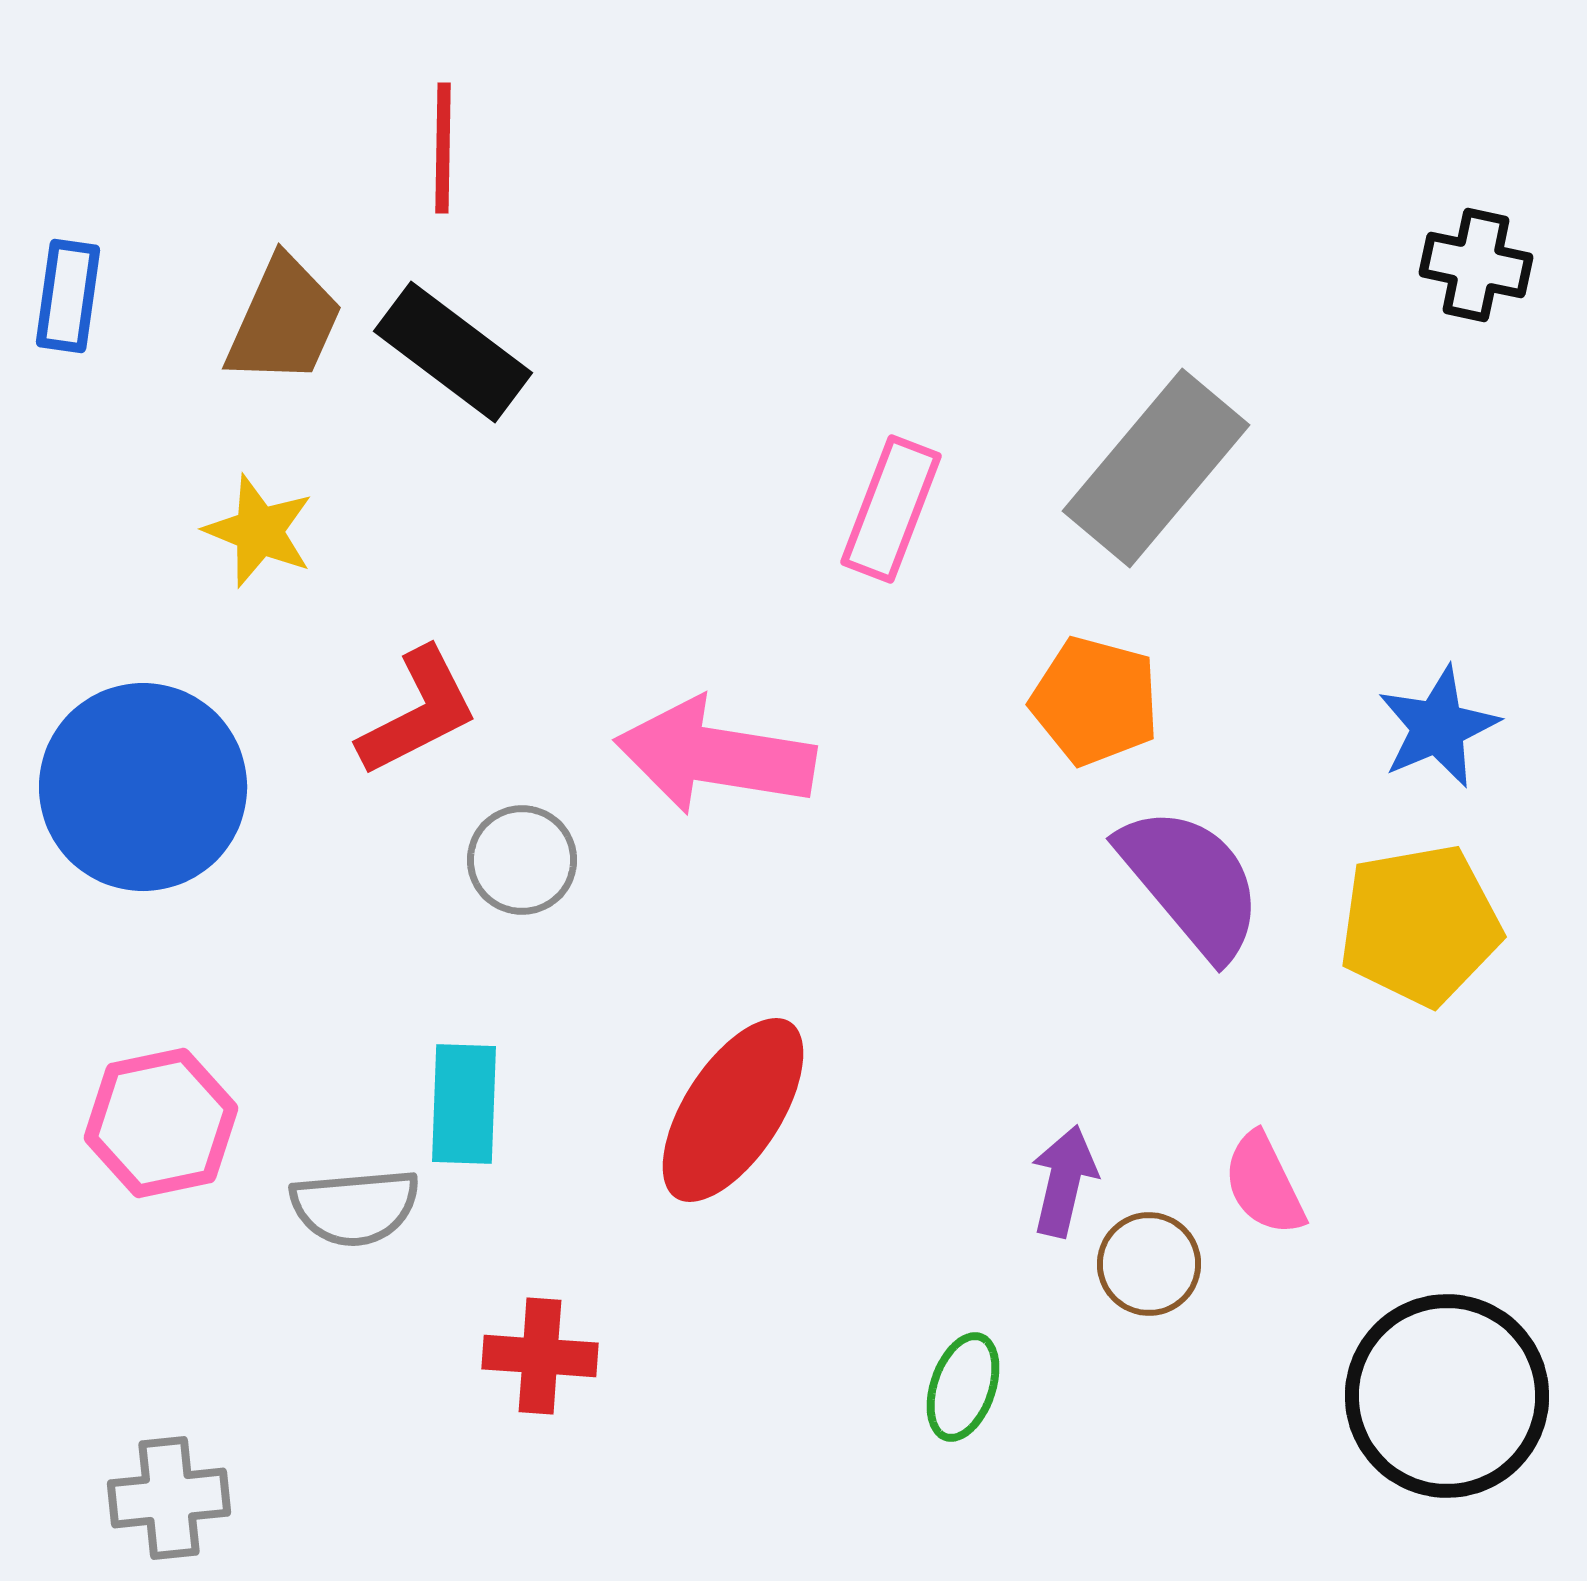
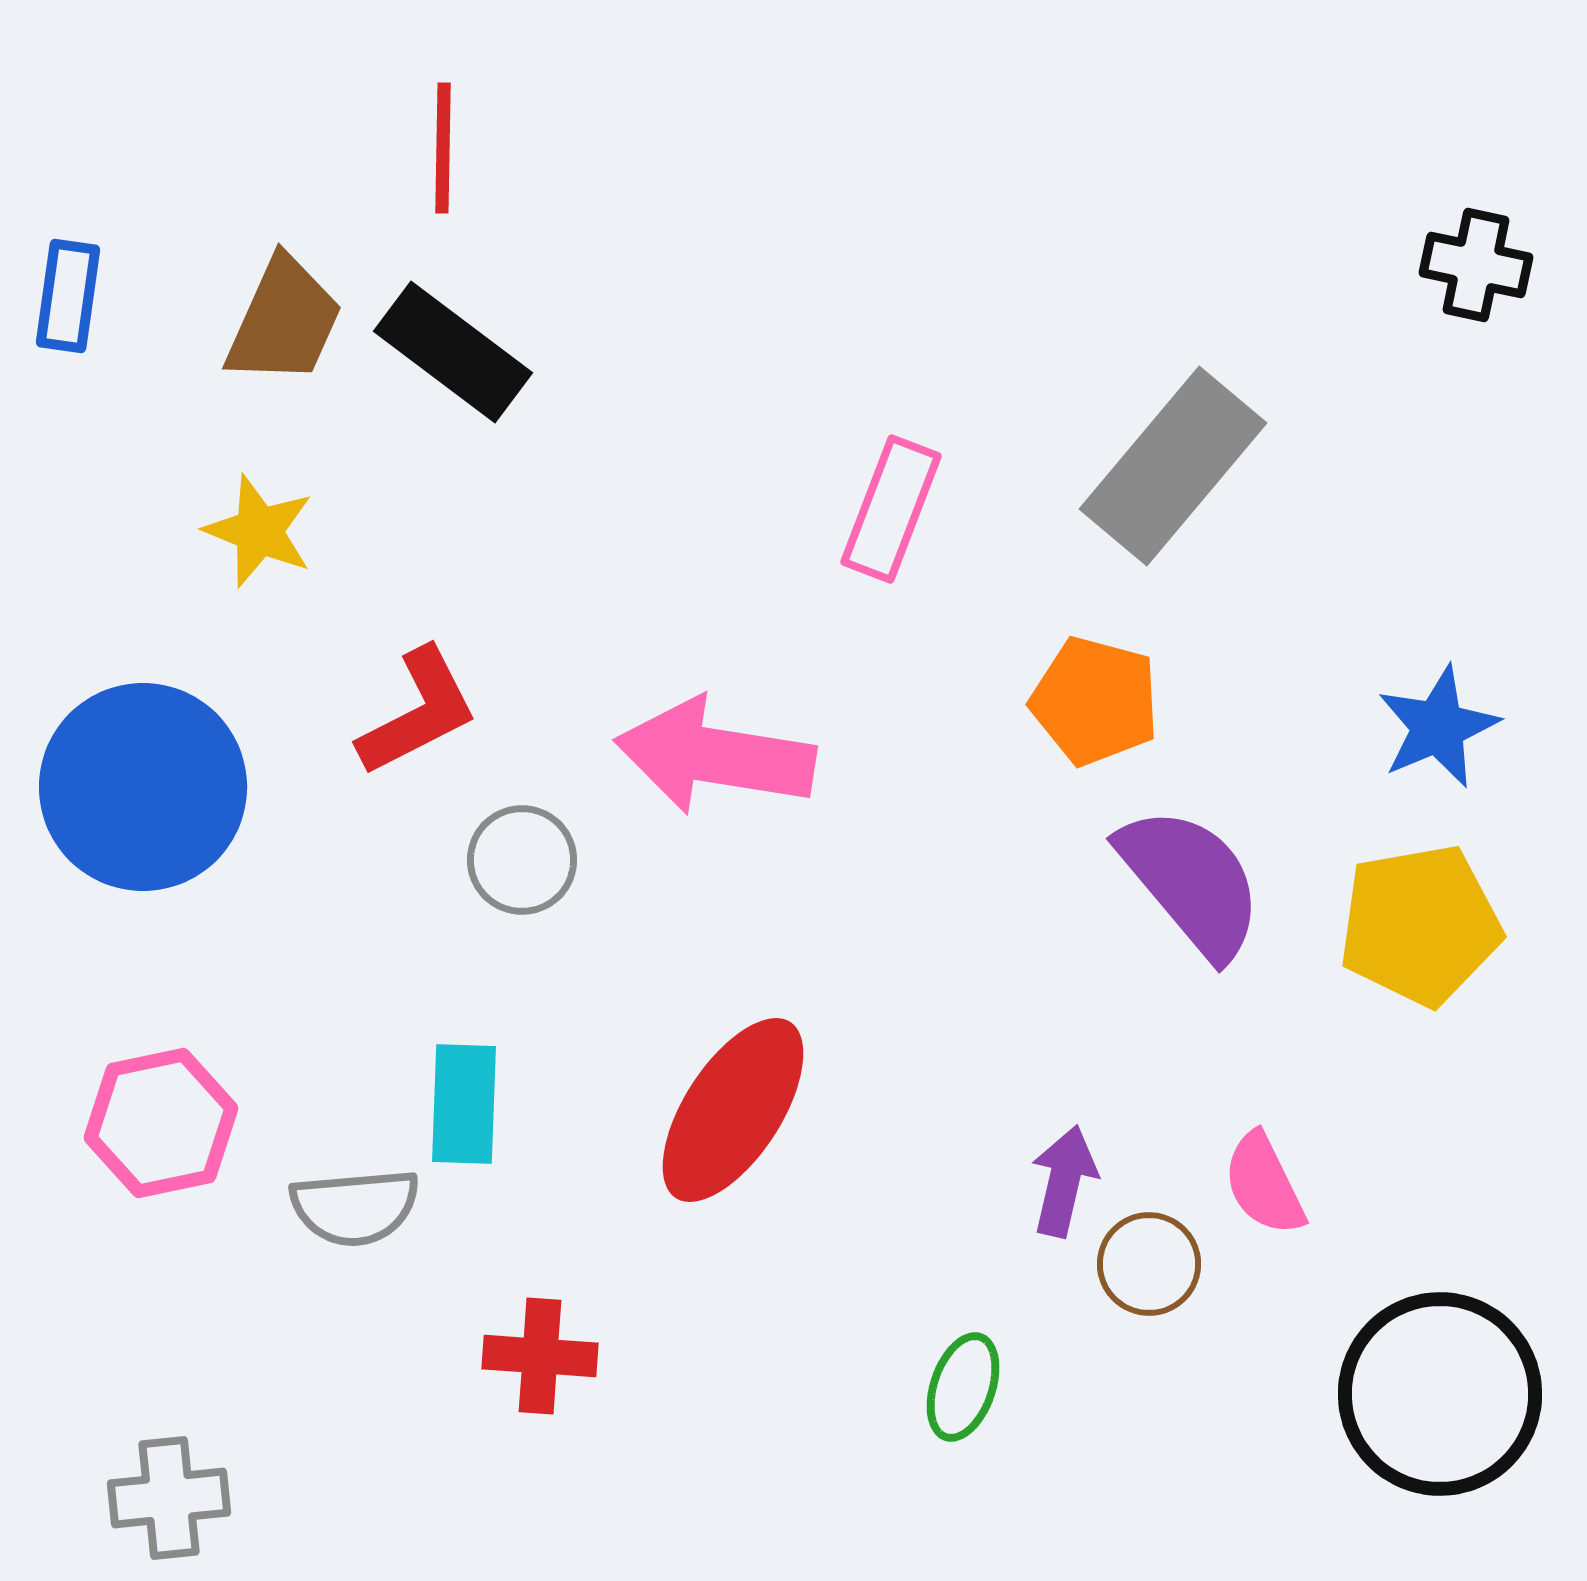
gray rectangle: moved 17 px right, 2 px up
black circle: moved 7 px left, 2 px up
